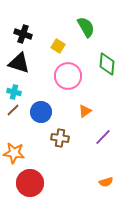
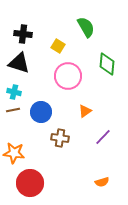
black cross: rotated 12 degrees counterclockwise
brown line: rotated 32 degrees clockwise
orange semicircle: moved 4 px left
